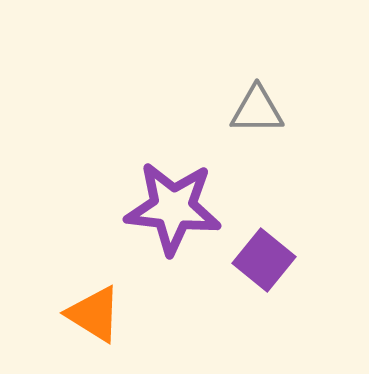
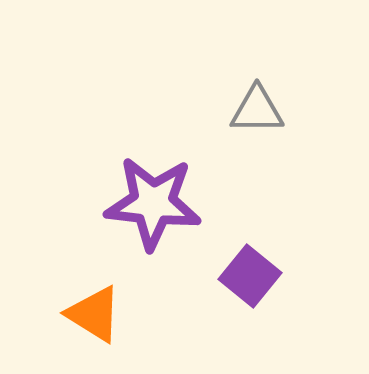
purple star: moved 20 px left, 5 px up
purple square: moved 14 px left, 16 px down
